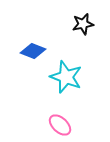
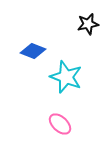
black star: moved 5 px right
pink ellipse: moved 1 px up
